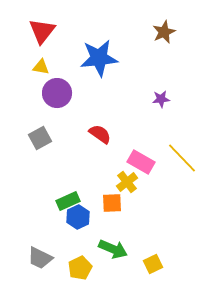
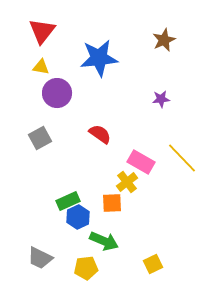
brown star: moved 8 px down
green arrow: moved 9 px left, 8 px up
yellow pentagon: moved 6 px right; rotated 20 degrees clockwise
